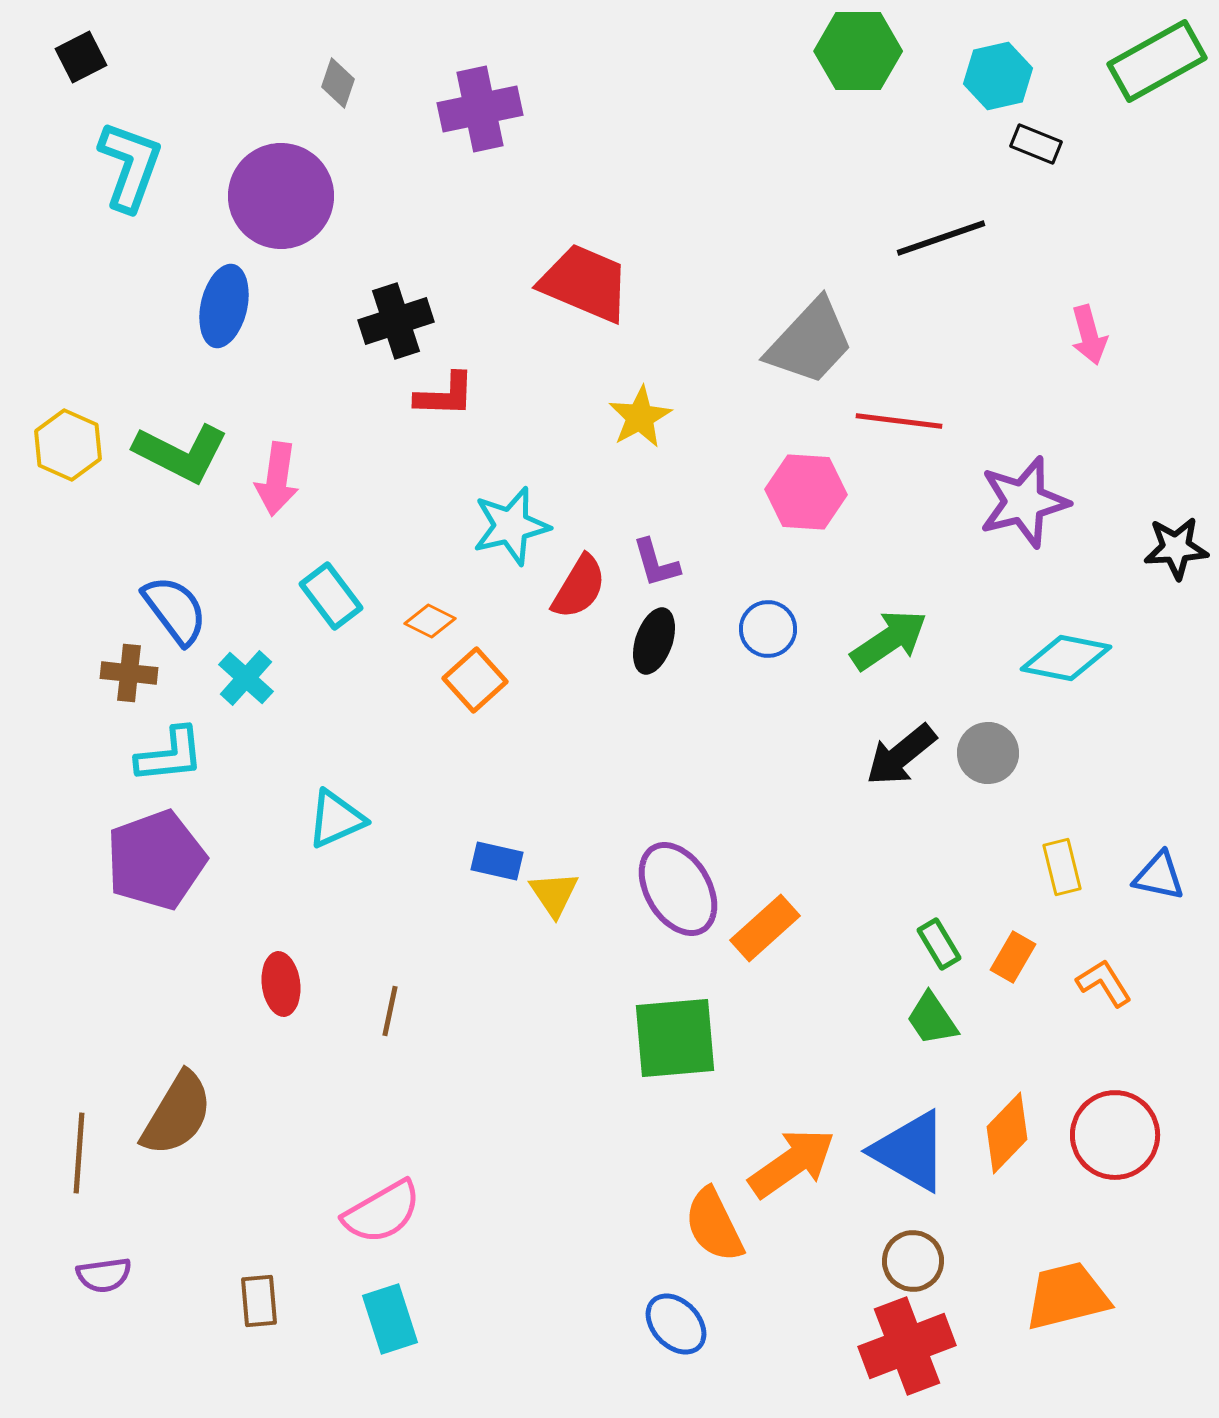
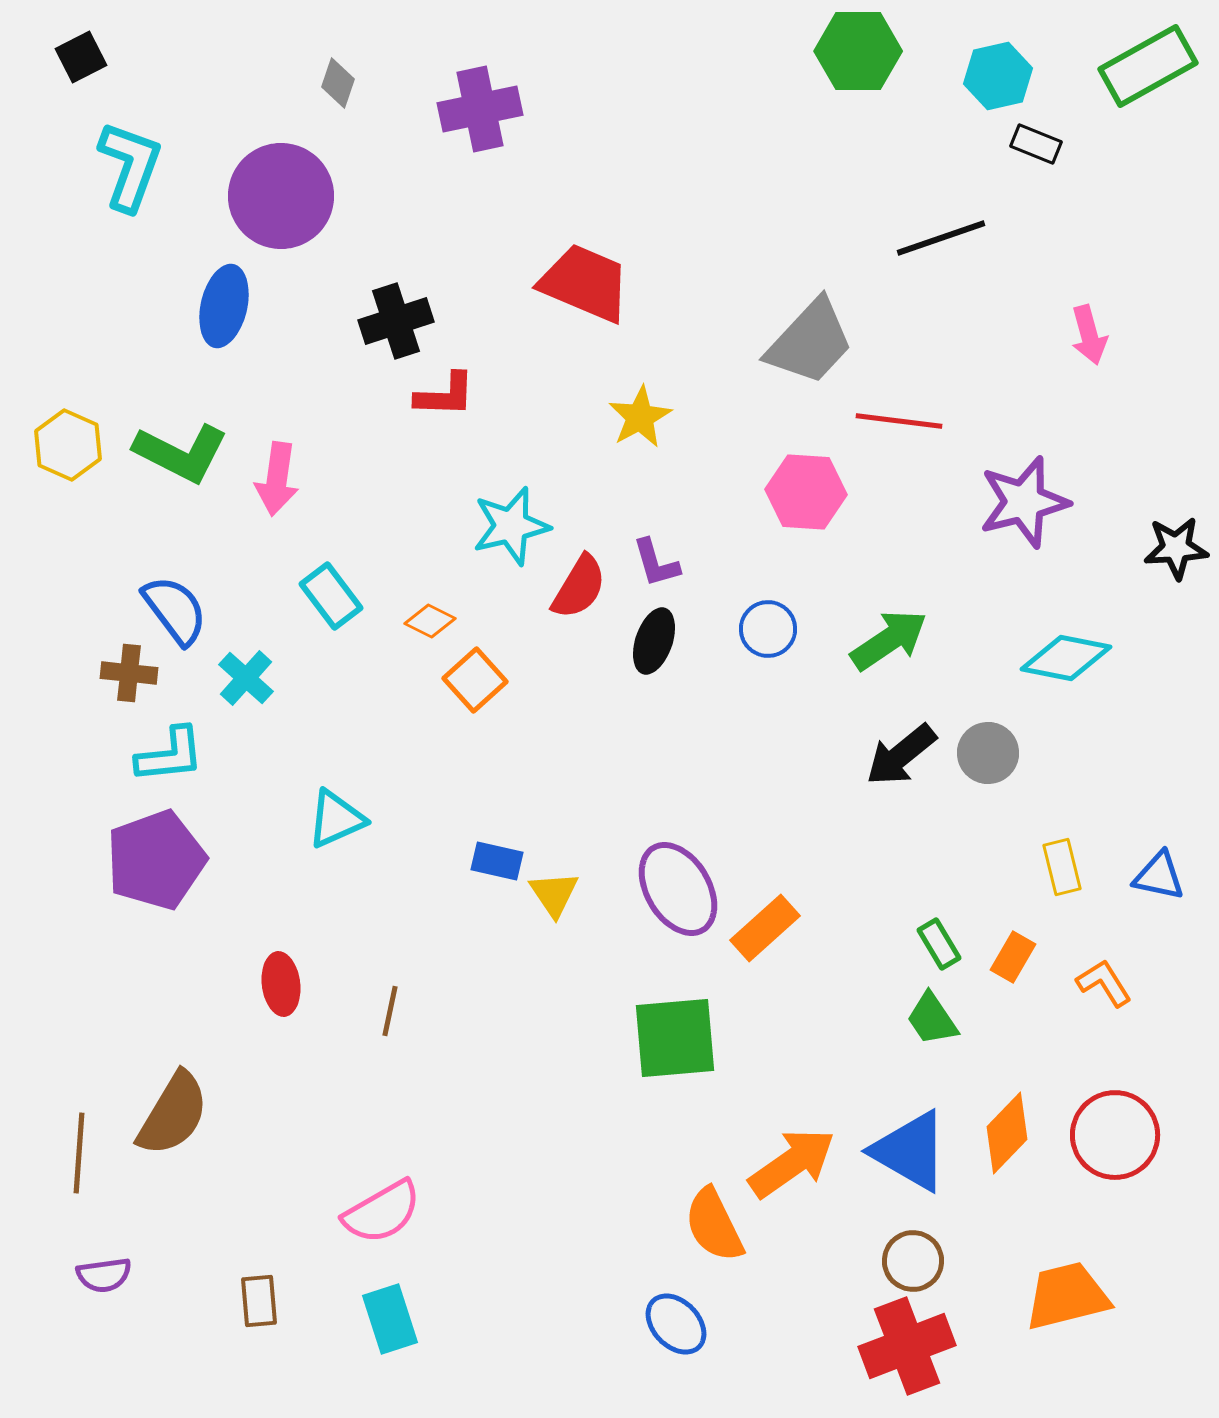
green rectangle at (1157, 61): moved 9 px left, 5 px down
brown semicircle at (177, 1114): moved 4 px left
